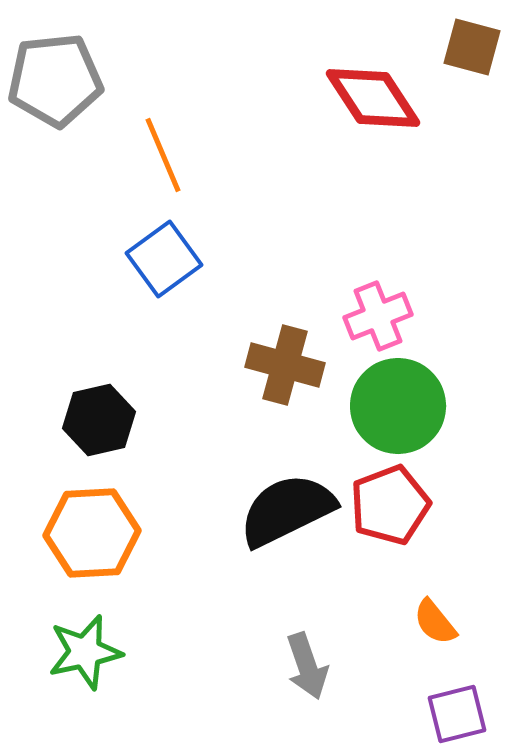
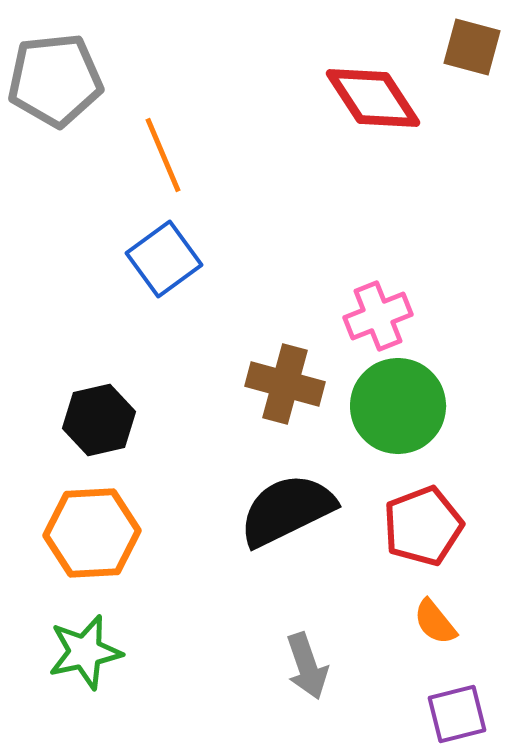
brown cross: moved 19 px down
red pentagon: moved 33 px right, 21 px down
